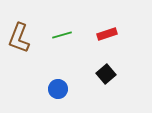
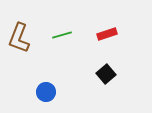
blue circle: moved 12 px left, 3 px down
